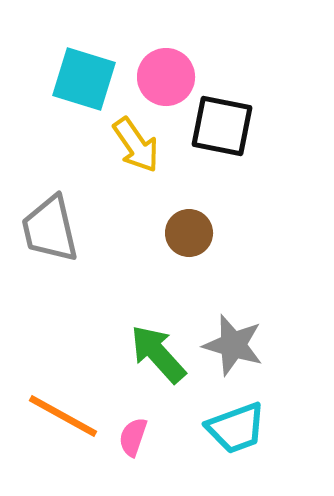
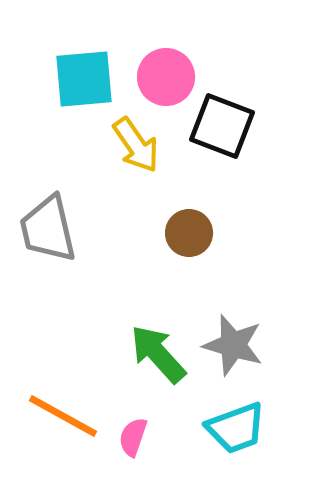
cyan square: rotated 22 degrees counterclockwise
black square: rotated 10 degrees clockwise
gray trapezoid: moved 2 px left
